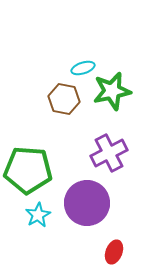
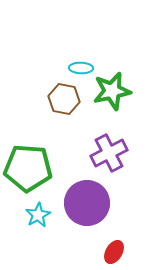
cyan ellipse: moved 2 px left; rotated 20 degrees clockwise
green pentagon: moved 2 px up
red ellipse: rotated 10 degrees clockwise
